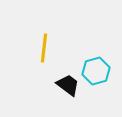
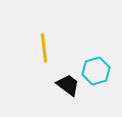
yellow line: rotated 12 degrees counterclockwise
